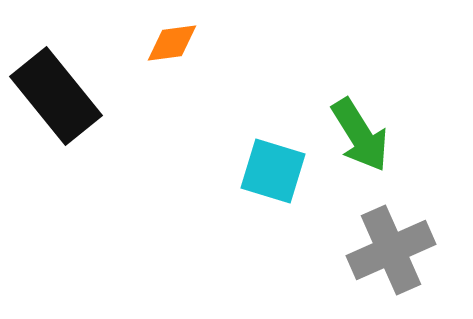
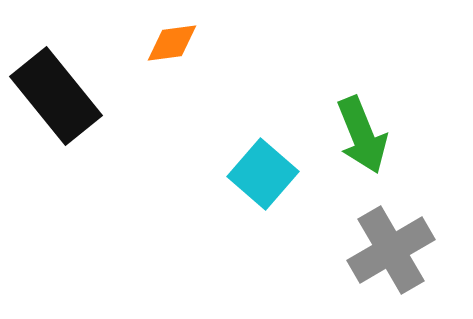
green arrow: moved 2 px right; rotated 10 degrees clockwise
cyan square: moved 10 px left, 3 px down; rotated 24 degrees clockwise
gray cross: rotated 6 degrees counterclockwise
